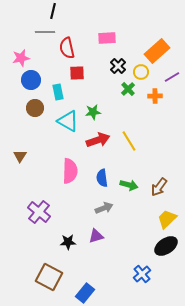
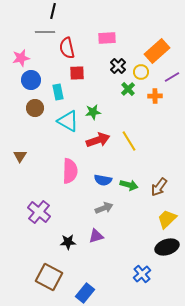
blue semicircle: moved 1 px right, 2 px down; rotated 72 degrees counterclockwise
black ellipse: moved 1 px right, 1 px down; rotated 15 degrees clockwise
